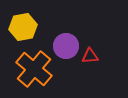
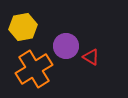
red triangle: moved 1 px right, 1 px down; rotated 36 degrees clockwise
orange cross: rotated 18 degrees clockwise
